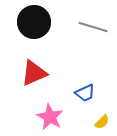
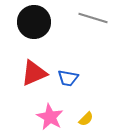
gray line: moved 9 px up
blue trapezoid: moved 17 px left, 15 px up; rotated 35 degrees clockwise
yellow semicircle: moved 16 px left, 3 px up
